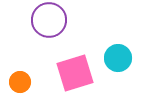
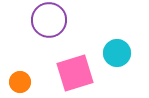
cyan circle: moved 1 px left, 5 px up
